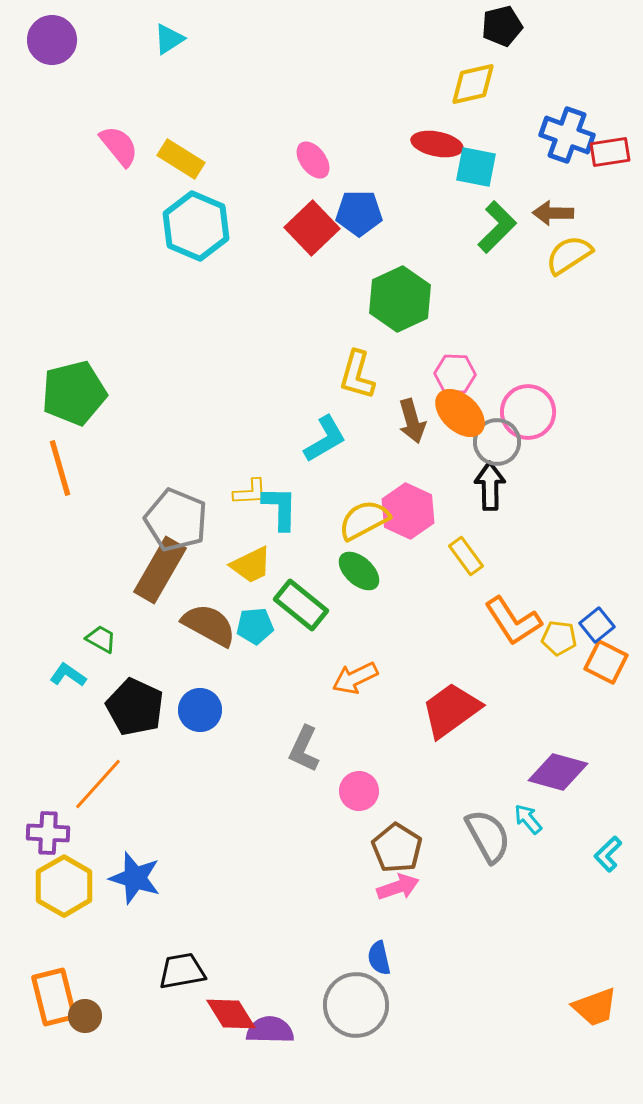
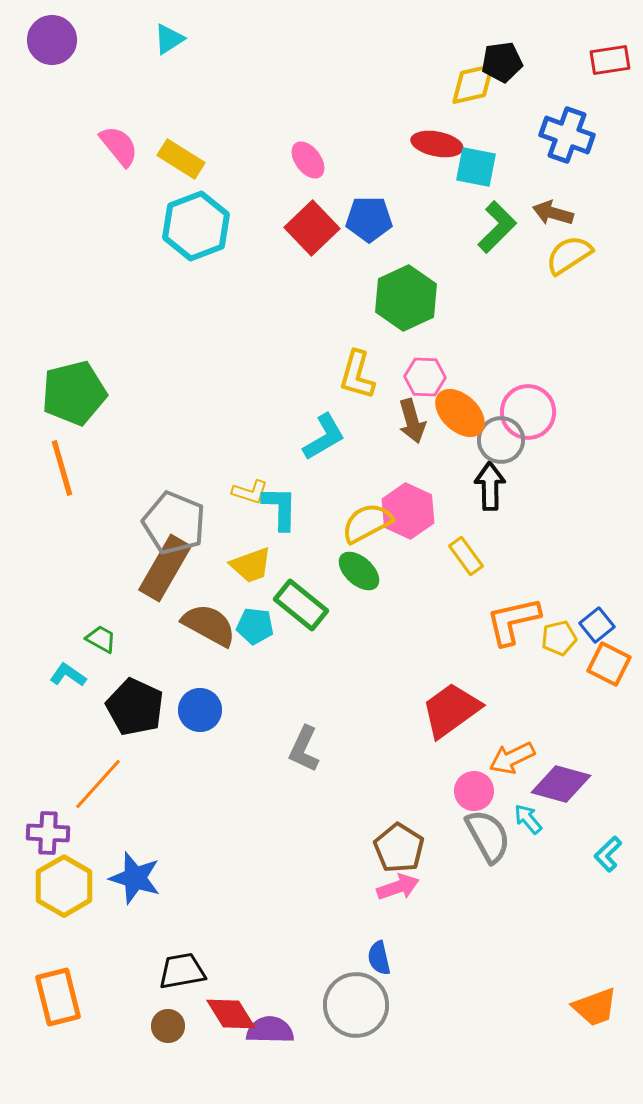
black pentagon at (502, 26): moved 36 px down; rotated 6 degrees clockwise
red rectangle at (610, 152): moved 92 px up
pink ellipse at (313, 160): moved 5 px left
blue pentagon at (359, 213): moved 10 px right, 6 px down
brown arrow at (553, 213): rotated 15 degrees clockwise
cyan hexagon at (196, 226): rotated 16 degrees clockwise
green hexagon at (400, 299): moved 6 px right, 1 px up
pink hexagon at (455, 374): moved 30 px left, 3 px down
cyan L-shape at (325, 439): moved 1 px left, 2 px up
gray circle at (497, 442): moved 4 px right, 2 px up
orange line at (60, 468): moved 2 px right
yellow L-shape at (250, 492): rotated 21 degrees clockwise
gray pentagon at (176, 520): moved 2 px left, 3 px down
yellow semicircle at (364, 520): moved 3 px right, 3 px down
yellow trapezoid at (251, 565): rotated 6 degrees clockwise
brown rectangle at (160, 570): moved 5 px right, 2 px up
orange L-shape at (513, 621): rotated 110 degrees clockwise
cyan pentagon at (255, 626): rotated 12 degrees clockwise
yellow pentagon at (559, 638): rotated 20 degrees counterclockwise
orange square at (606, 662): moved 3 px right, 2 px down
orange arrow at (355, 678): moved 157 px right, 80 px down
purple diamond at (558, 772): moved 3 px right, 12 px down
pink circle at (359, 791): moved 115 px right
brown pentagon at (397, 848): moved 2 px right
orange rectangle at (54, 997): moved 4 px right
brown circle at (85, 1016): moved 83 px right, 10 px down
